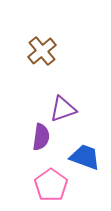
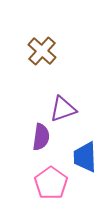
brown cross: rotated 8 degrees counterclockwise
blue trapezoid: rotated 112 degrees counterclockwise
pink pentagon: moved 2 px up
